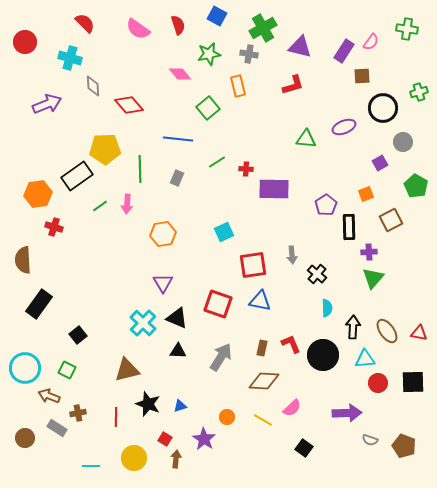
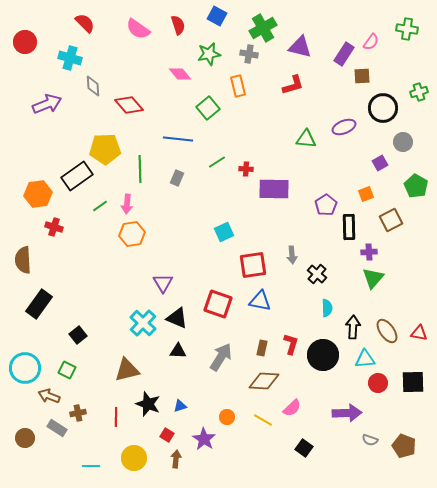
purple rectangle at (344, 51): moved 3 px down
orange hexagon at (163, 234): moved 31 px left
red L-shape at (291, 344): rotated 40 degrees clockwise
red square at (165, 439): moved 2 px right, 4 px up
